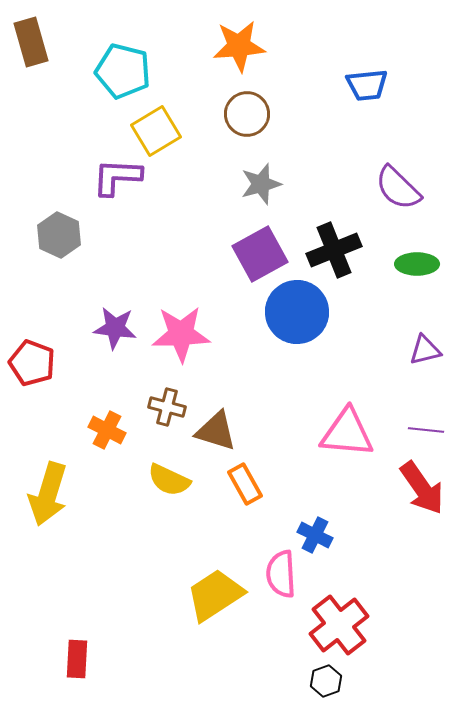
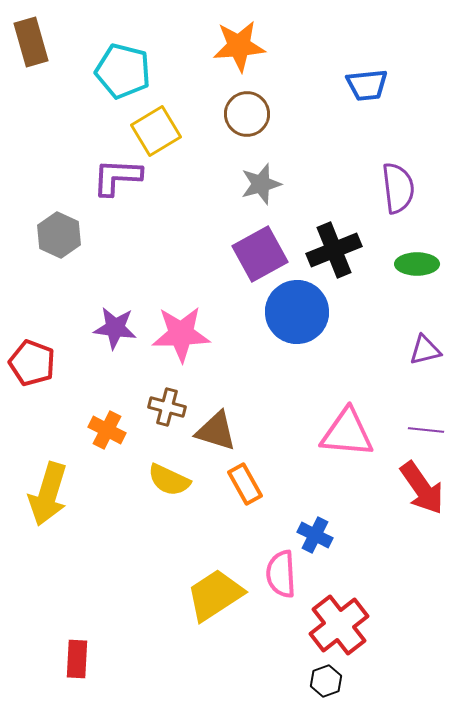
purple semicircle: rotated 141 degrees counterclockwise
